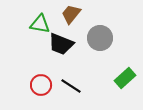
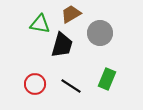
brown trapezoid: rotated 20 degrees clockwise
gray circle: moved 5 px up
black trapezoid: moved 1 px right, 1 px down; rotated 96 degrees counterclockwise
green rectangle: moved 18 px left, 1 px down; rotated 25 degrees counterclockwise
red circle: moved 6 px left, 1 px up
